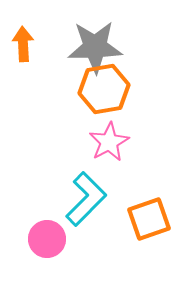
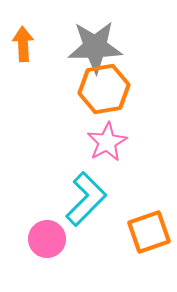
pink star: moved 2 px left
orange square: moved 13 px down
